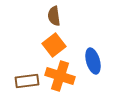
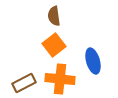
orange cross: moved 3 px down; rotated 12 degrees counterclockwise
brown rectangle: moved 3 px left, 2 px down; rotated 20 degrees counterclockwise
